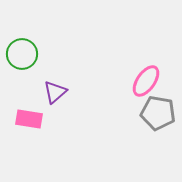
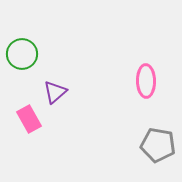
pink ellipse: rotated 36 degrees counterclockwise
gray pentagon: moved 32 px down
pink rectangle: rotated 52 degrees clockwise
